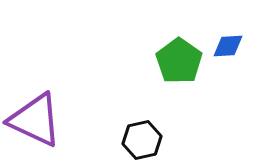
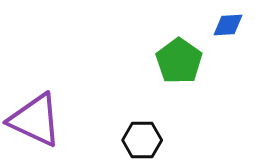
blue diamond: moved 21 px up
black hexagon: rotated 12 degrees clockwise
